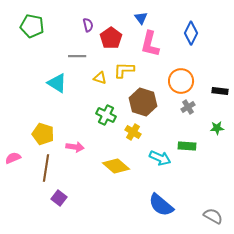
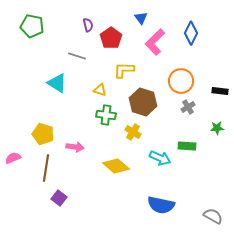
pink L-shape: moved 5 px right, 2 px up; rotated 32 degrees clockwise
gray line: rotated 18 degrees clockwise
yellow triangle: moved 12 px down
green cross: rotated 18 degrees counterclockwise
blue semicircle: rotated 28 degrees counterclockwise
